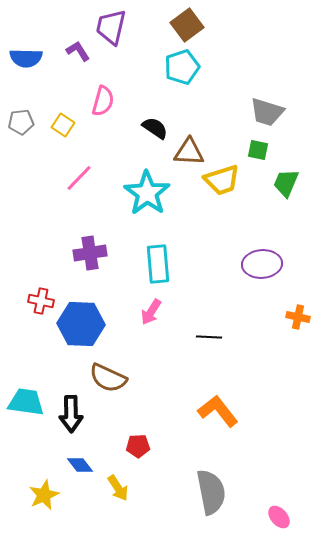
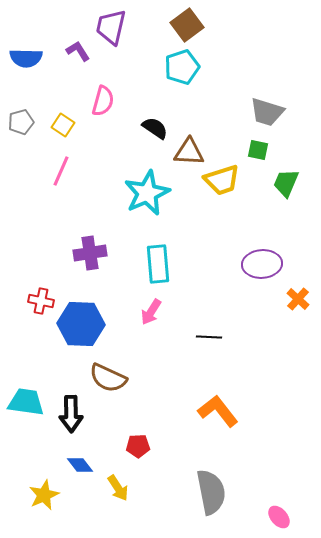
gray pentagon: rotated 10 degrees counterclockwise
pink line: moved 18 px left, 7 px up; rotated 20 degrees counterclockwise
cyan star: rotated 12 degrees clockwise
orange cross: moved 18 px up; rotated 30 degrees clockwise
